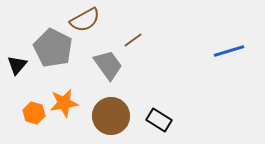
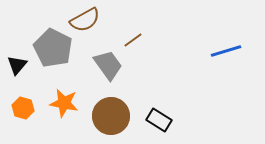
blue line: moved 3 px left
orange star: rotated 20 degrees clockwise
orange hexagon: moved 11 px left, 5 px up
